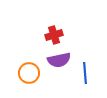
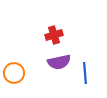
purple semicircle: moved 2 px down
orange circle: moved 15 px left
